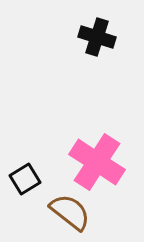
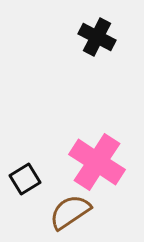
black cross: rotated 9 degrees clockwise
brown semicircle: rotated 72 degrees counterclockwise
